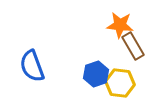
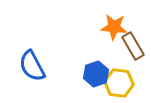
orange star: moved 6 px left, 2 px down
blue semicircle: rotated 8 degrees counterclockwise
yellow hexagon: moved 1 px left
